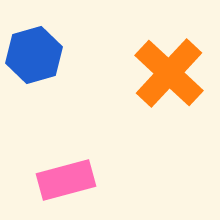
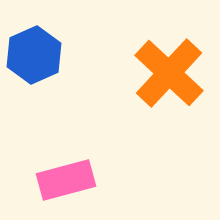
blue hexagon: rotated 8 degrees counterclockwise
